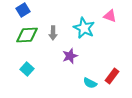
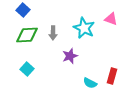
blue square: rotated 16 degrees counterclockwise
pink triangle: moved 1 px right, 3 px down
red rectangle: rotated 21 degrees counterclockwise
